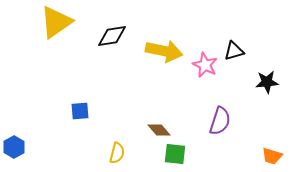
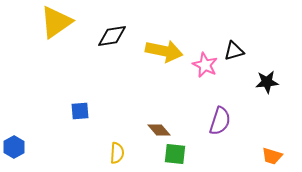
yellow semicircle: rotated 10 degrees counterclockwise
